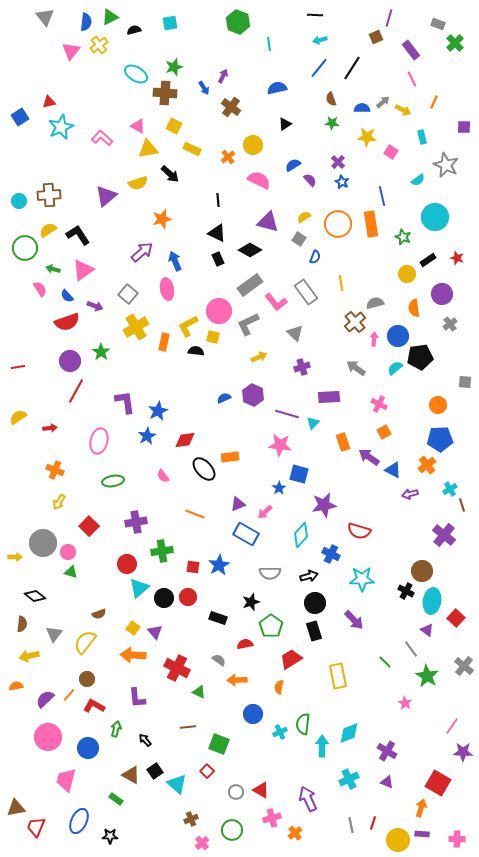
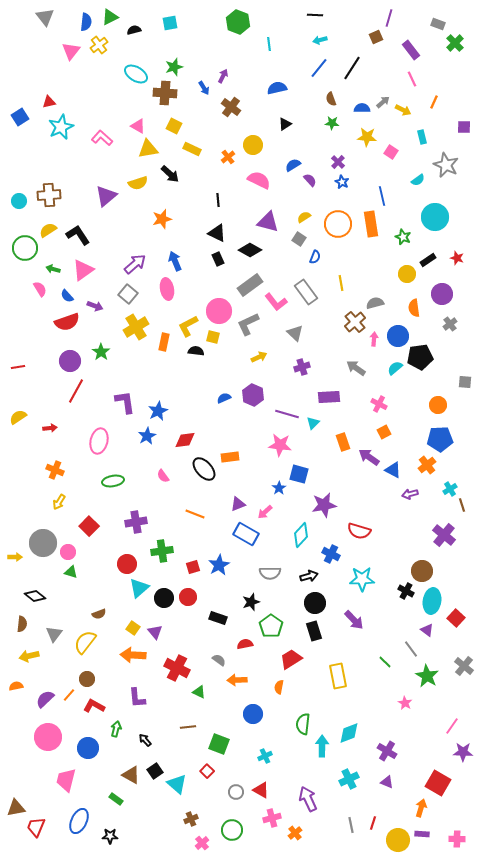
purple arrow at (142, 252): moved 7 px left, 12 px down
red square at (193, 567): rotated 24 degrees counterclockwise
cyan cross at (280, 732): moved 15 px left, 24 px down
